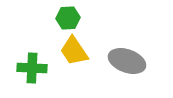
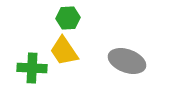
yellow trapezoid: moved 10 px left
